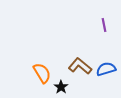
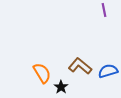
purple line: moved 15 px up
blue semicircle: moved 2 px right, 2 px down
